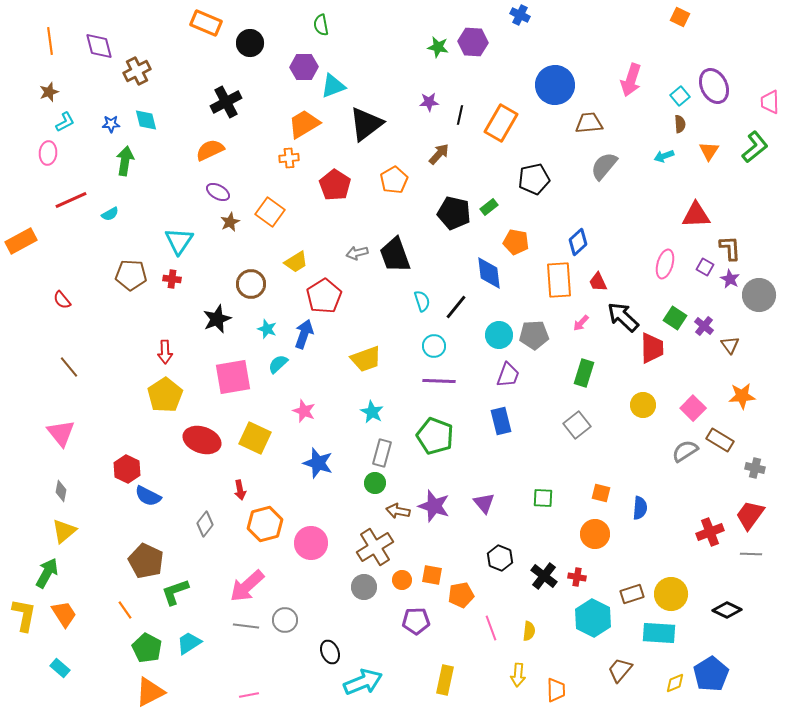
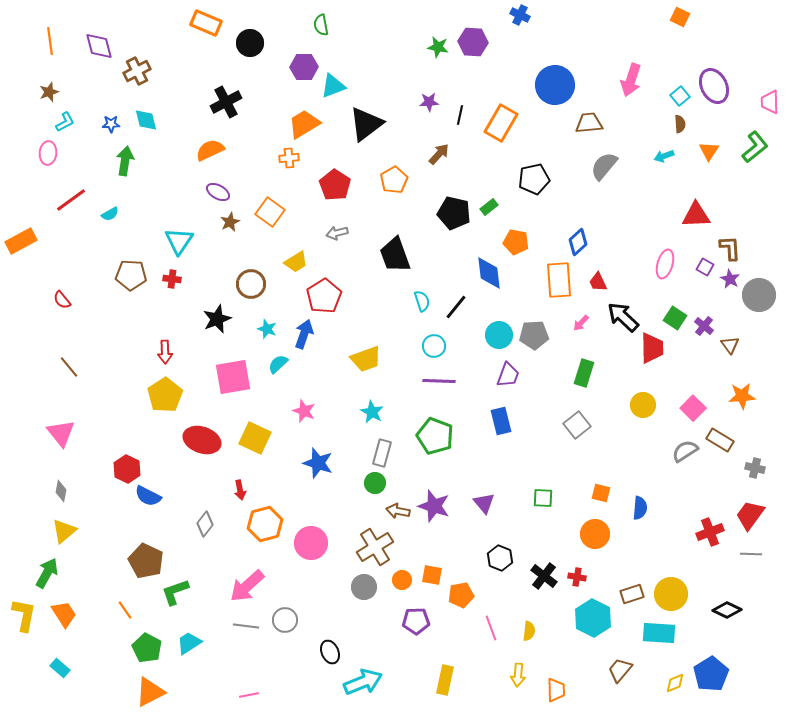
red line at (71, 200): rotated 12 degrees counterclockwise
gray arrow at (357, 253): moved 20 px left, 20 px up
